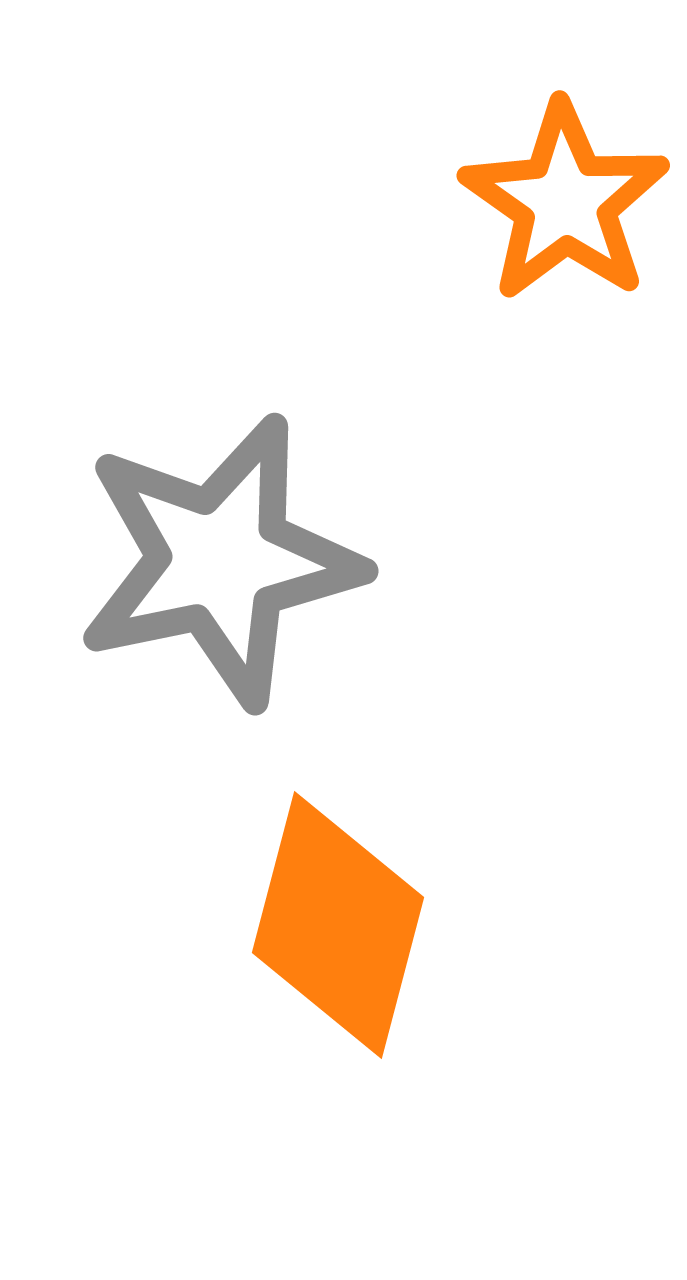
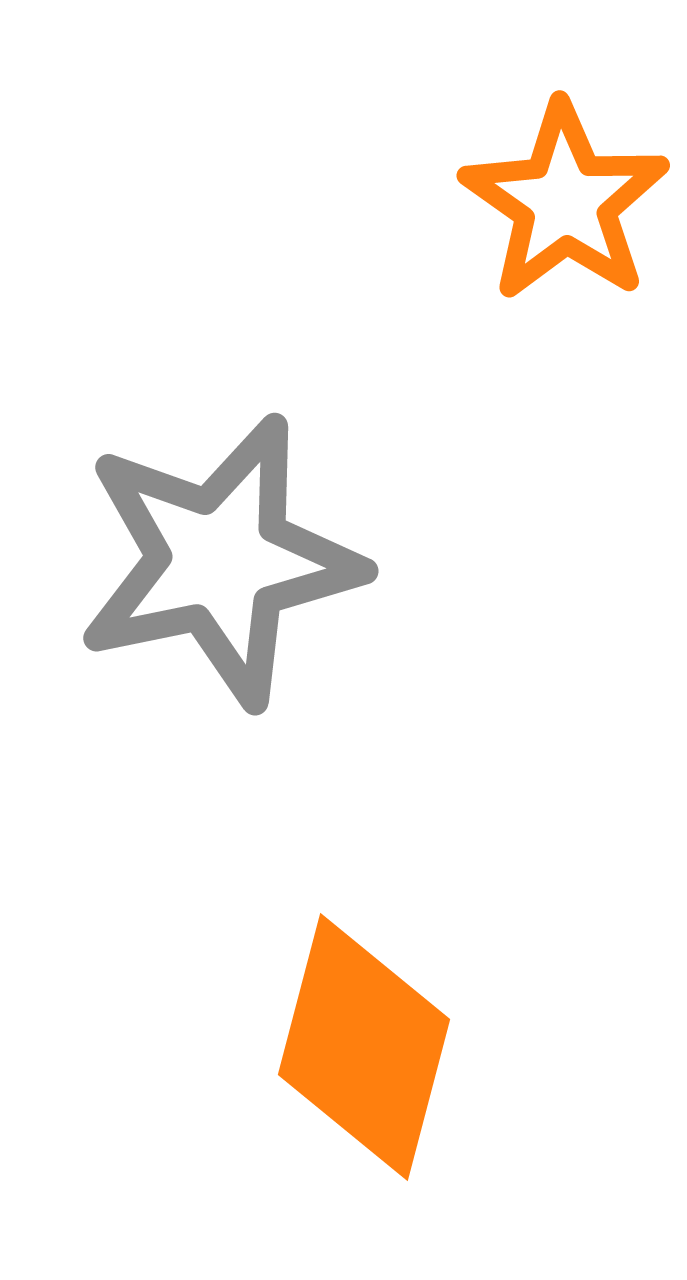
orange diamond: moved 26 px right, 122 px down
